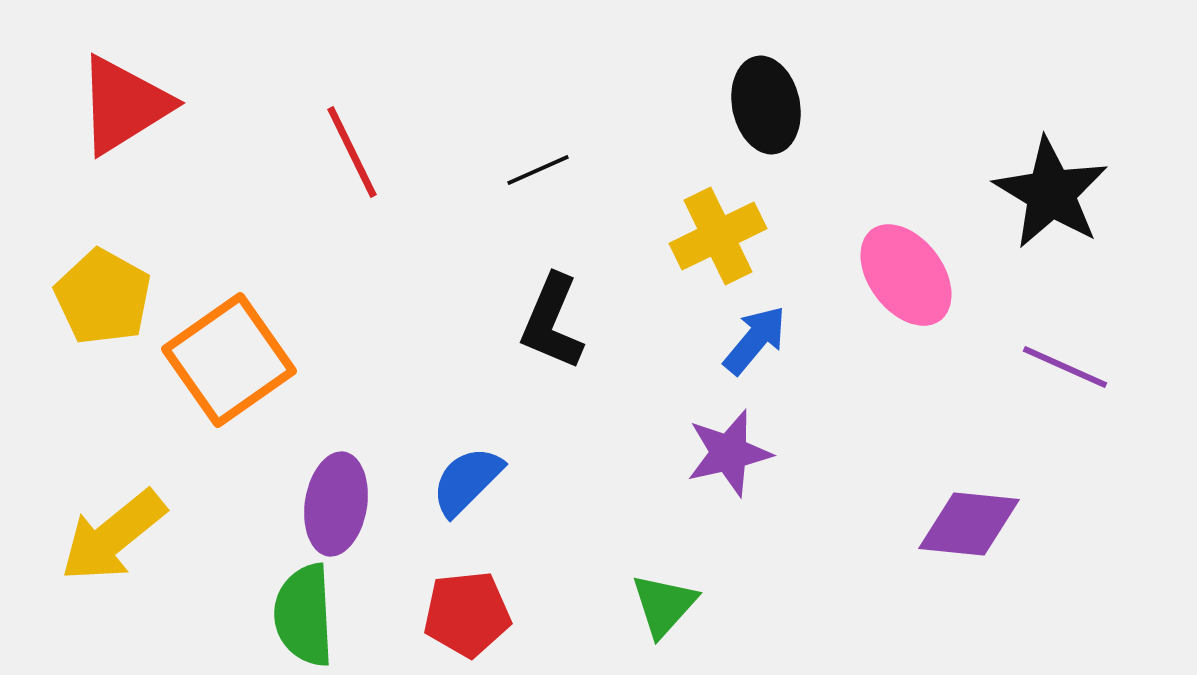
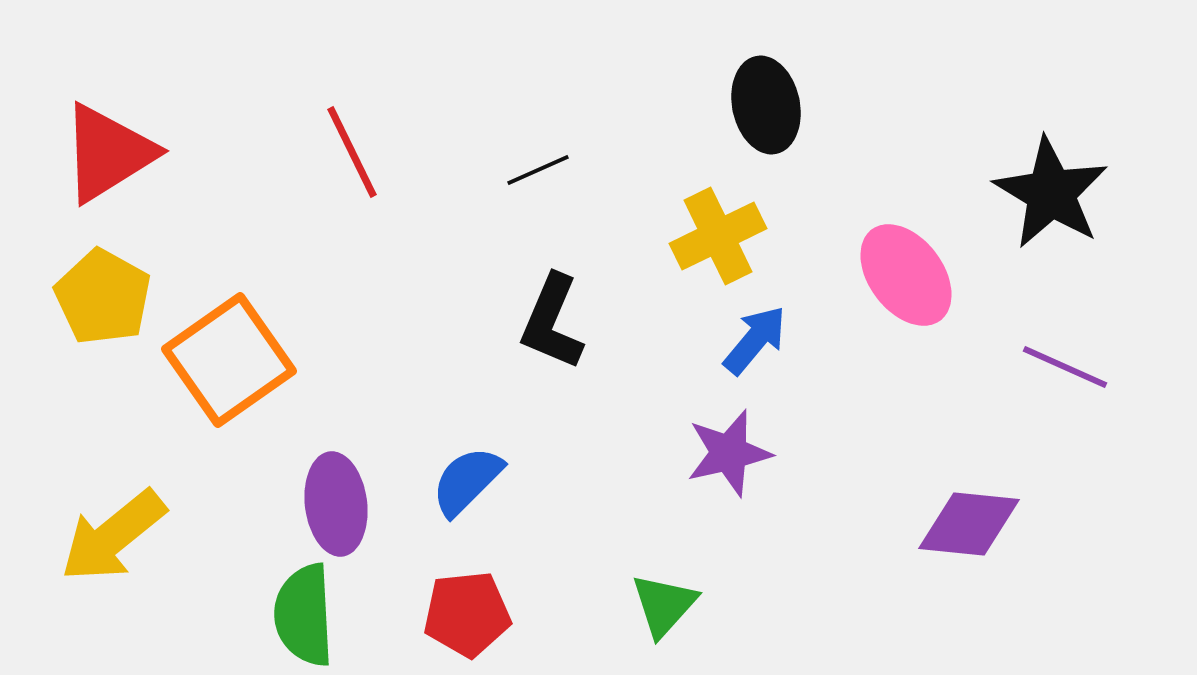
red triangle: moved 16 px left, 48 px down
purple ellipse: rotated 16 degrees counterclockwise
